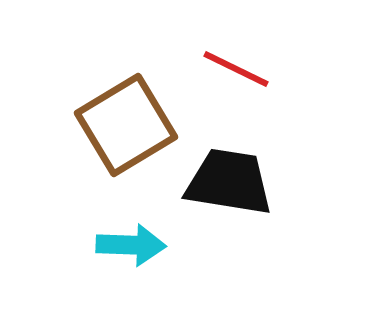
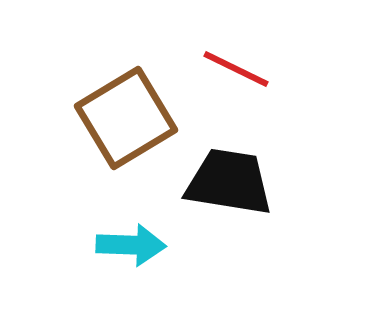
brown square: moved 7 px up
